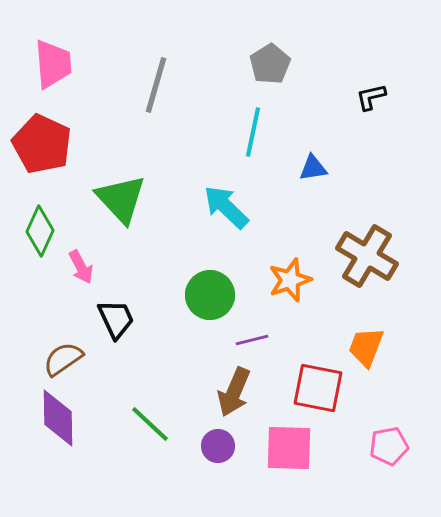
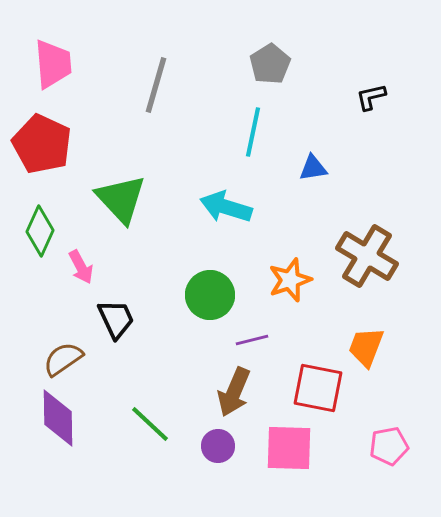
cyan arrow: rotated 27 degrees counterclockwise
